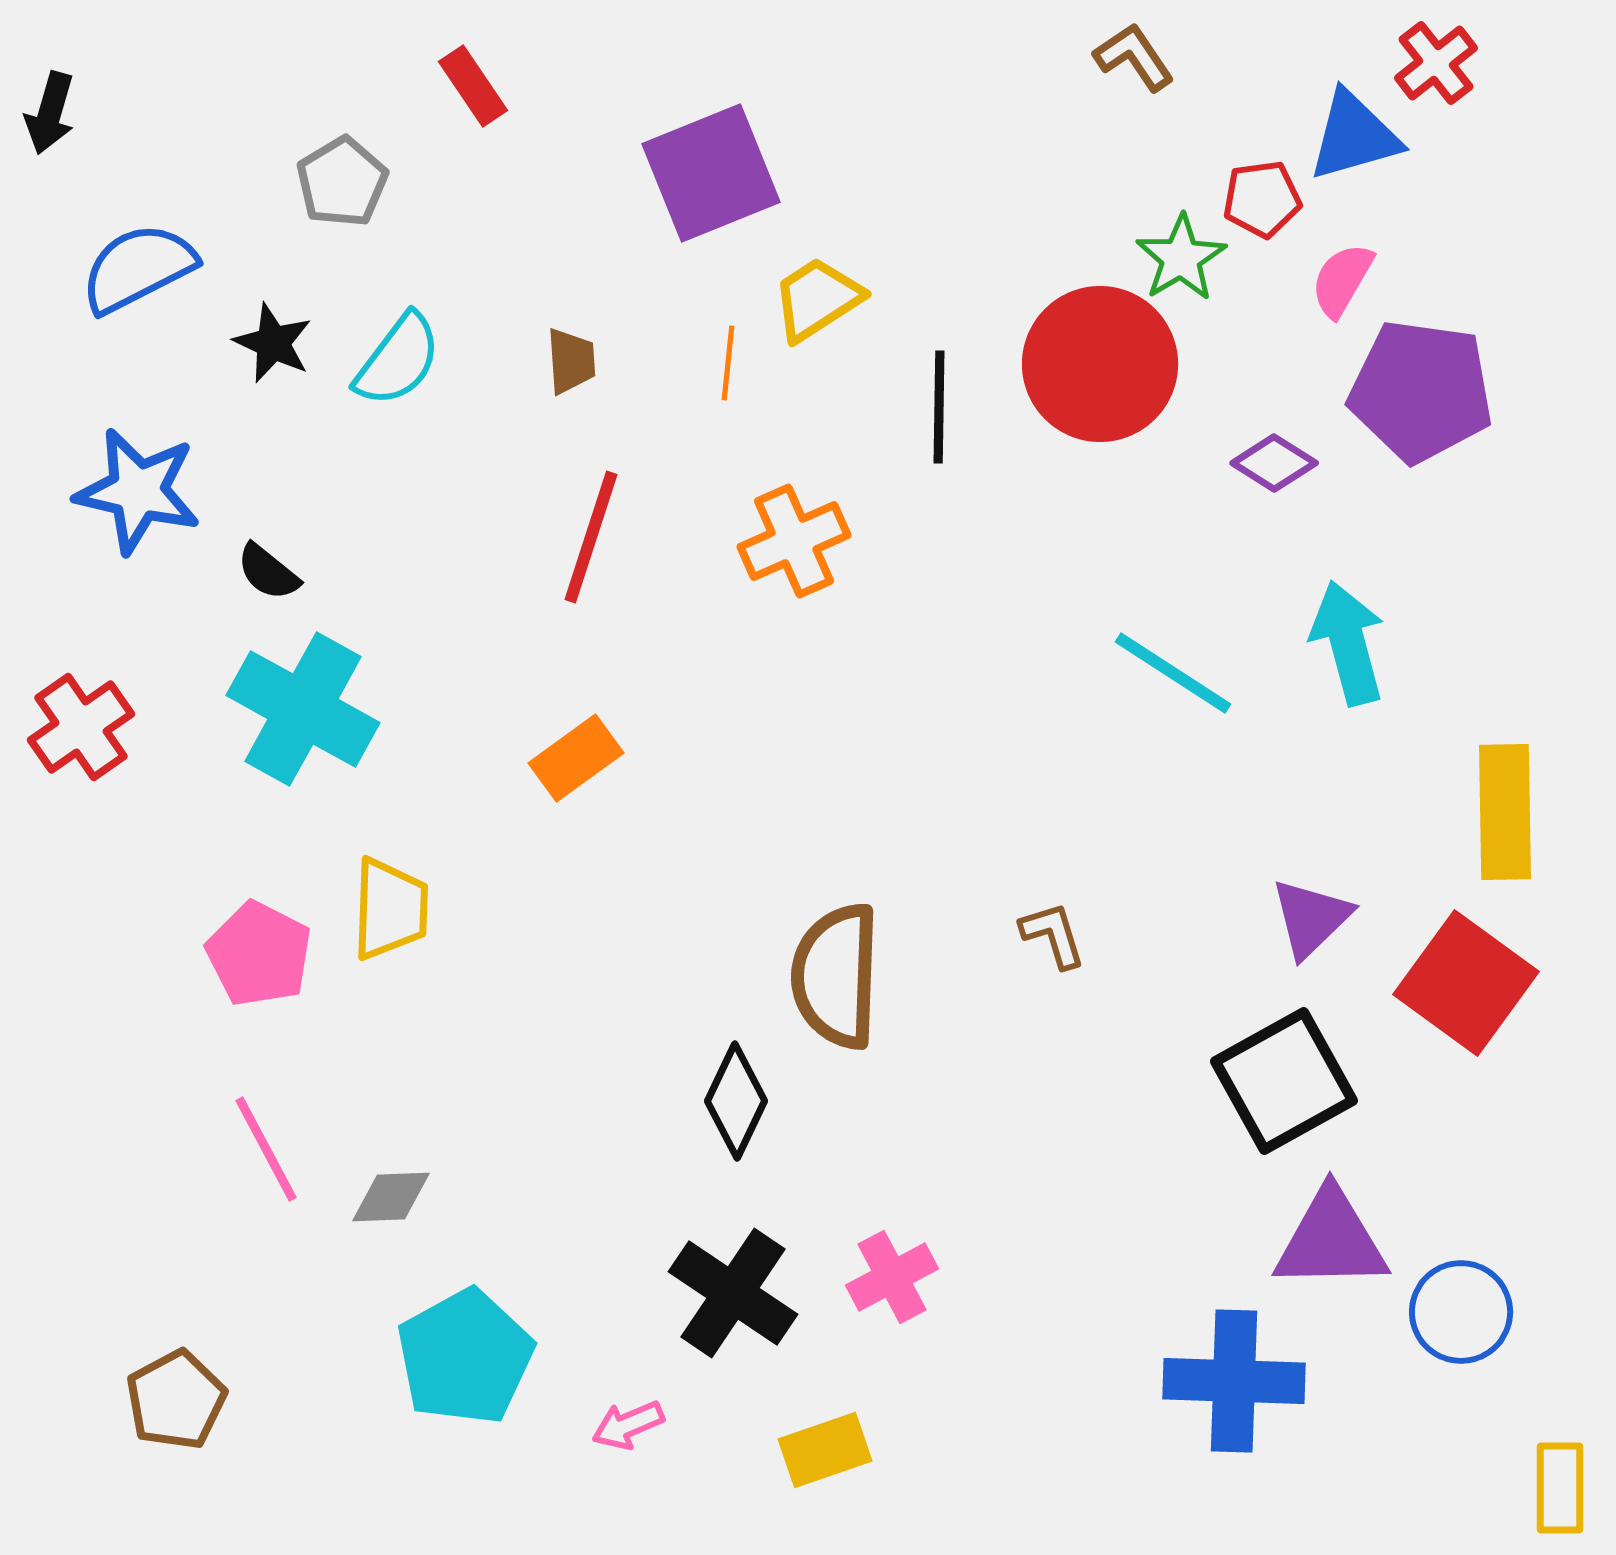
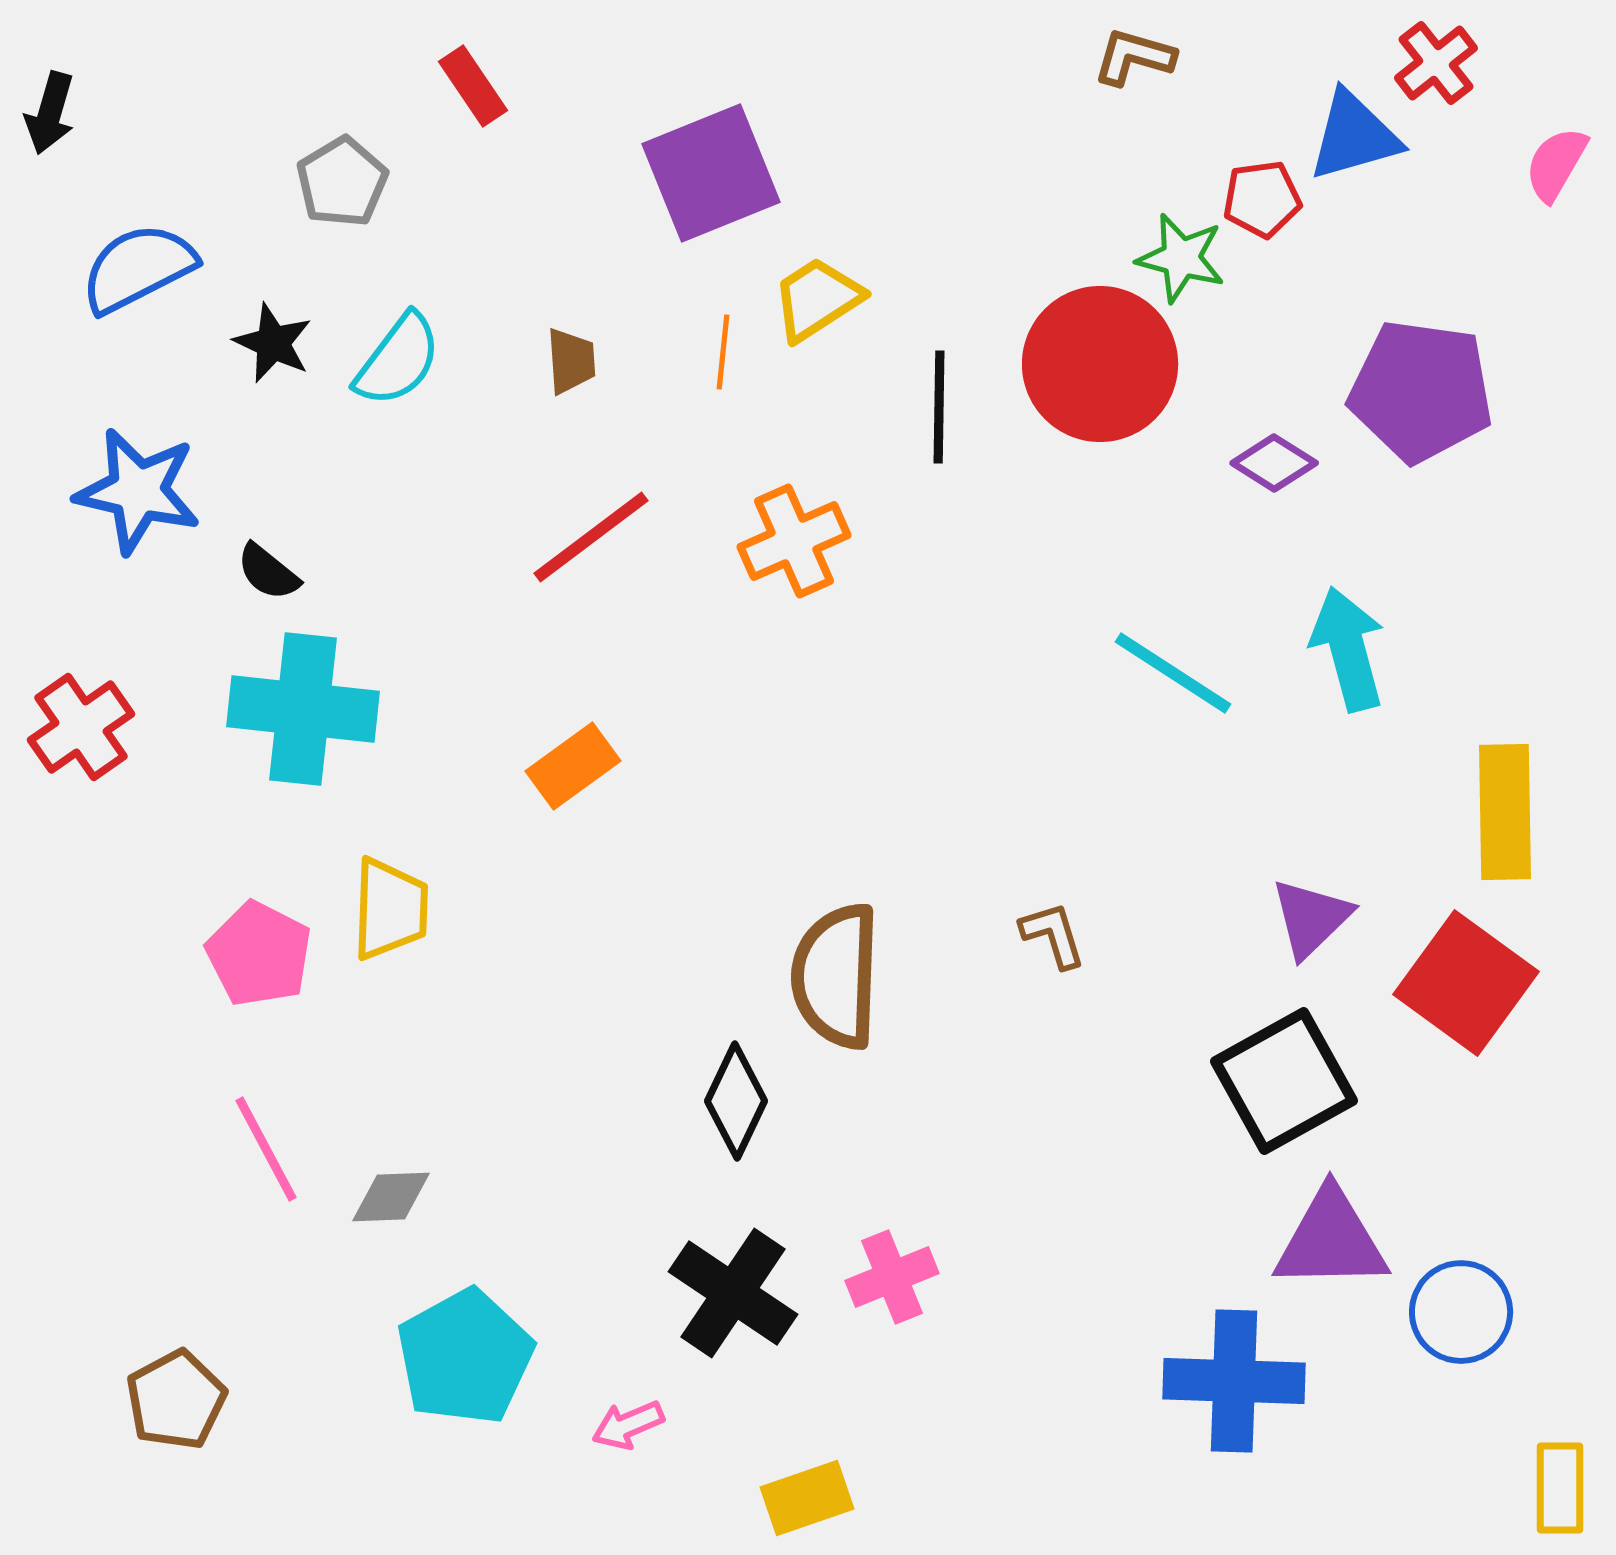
brown L-shape at (1134, 57): rotated 40 degrees counterclockwise
green star at (1181, 258): rotated 26 degrees counterclockwise
pink semicircle at (1342, 280): moved 214 px right, 116 px up
orange line at (728, 363): moved 5 px left, 11 px up
red line at (591, 537): rotated 35 degrees clockwise
cyan arrow at (1348, 643): moved 6 px down
cyan cross at (303, 709): rotated 23 degrees counterclockwise
orange rectangle at (576, 758): moved 3 px left, 8 px down
pink cross at (892, 1277): rotated 6 degrees clockwise
yellow rectangle at (825, 1450): moved 18 px left, 48 px down
